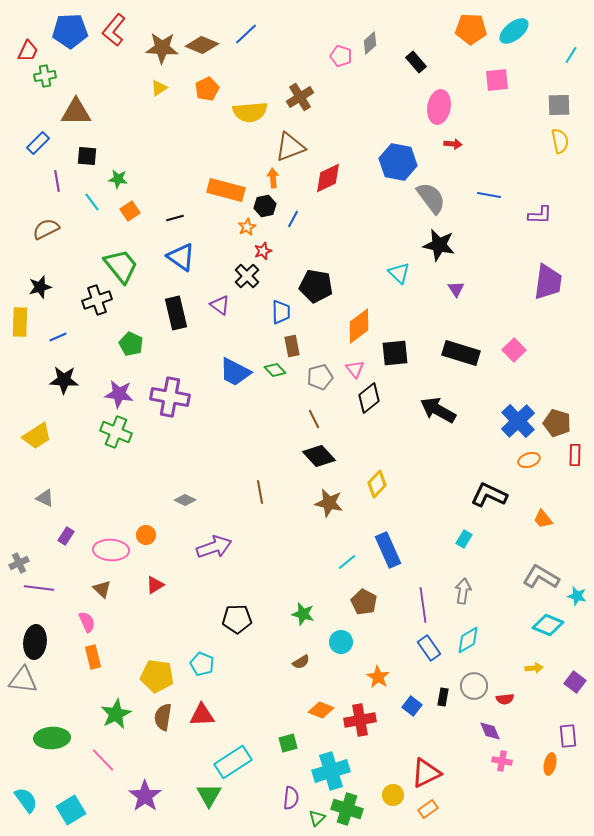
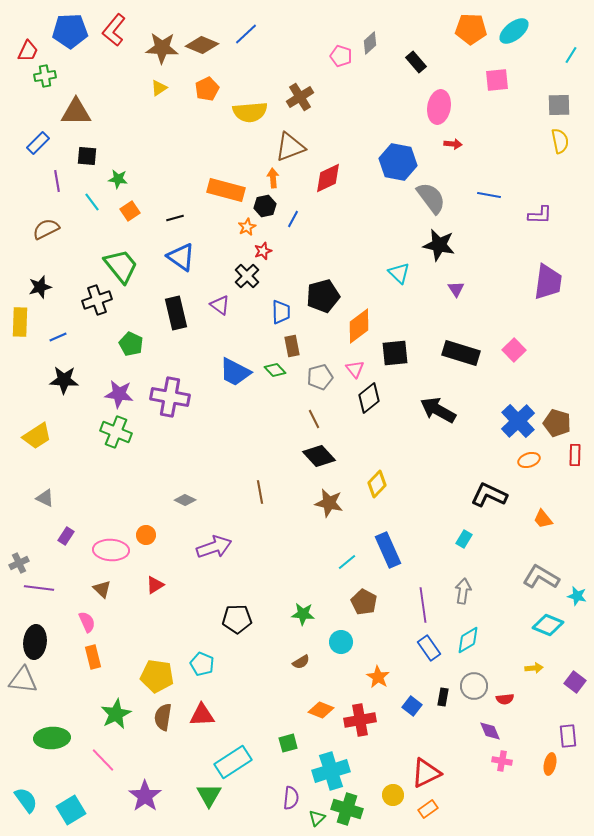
black pentagon at (316, 286): moved 7 px right, 10 px down; rotated 24 degrees counterclockwise
green star at (303, 614): rotated 10 degrees counterclockwise
